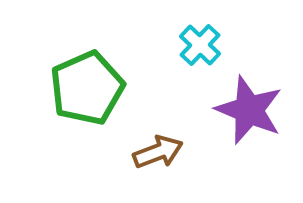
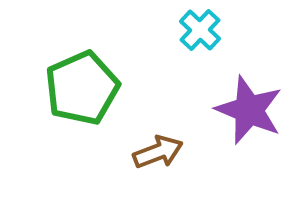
cyan cross: moved 15 px up
green pentagon: moved 5 px left
